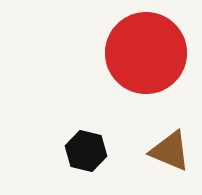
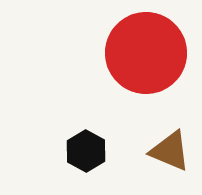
black hexagon: rotated 15 degrees clockwise
